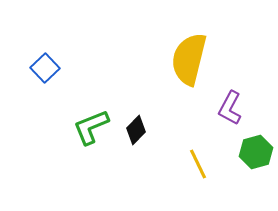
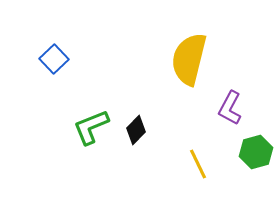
blue square: moved 9 px right, 9 px up
